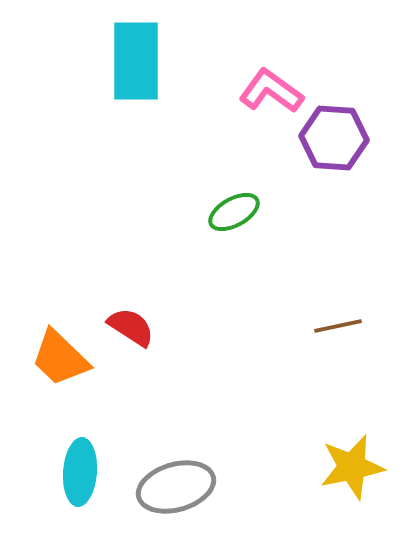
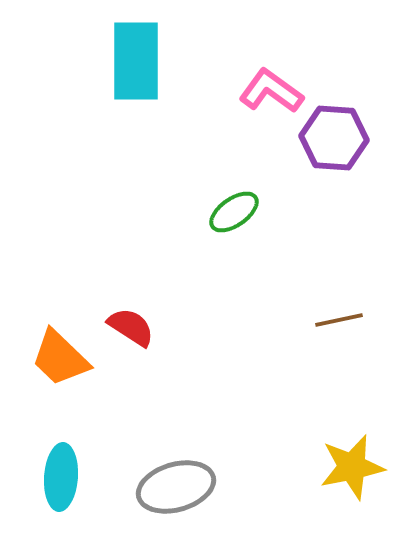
green ellipse: rotated 6 degrees counterclockwise
brown line: moved 1 px right, 6 px up
cyan ellipse: moved 19 px left, 5 px down
